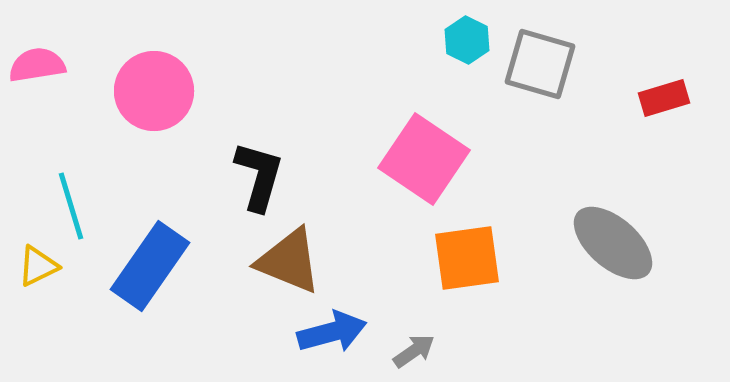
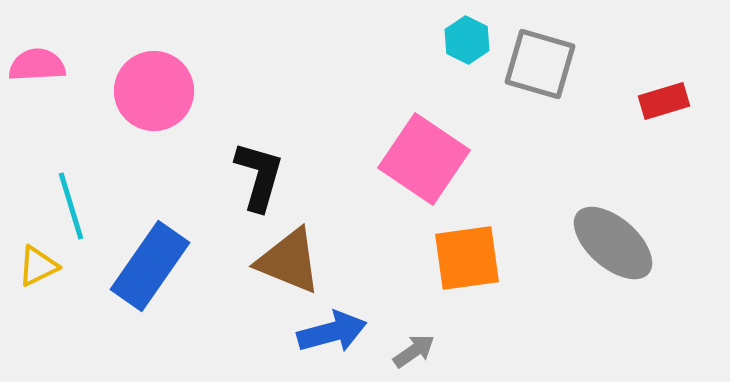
pink semicircle: rotated 6 degrees clockwise
red rectangle: moved 3 px down
